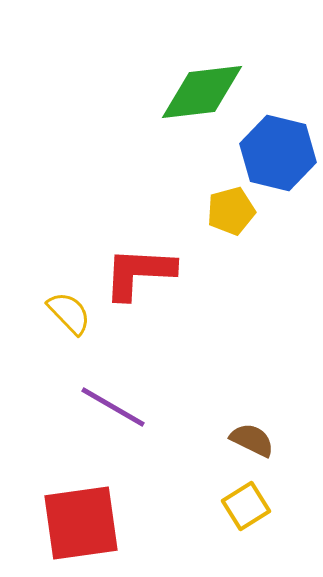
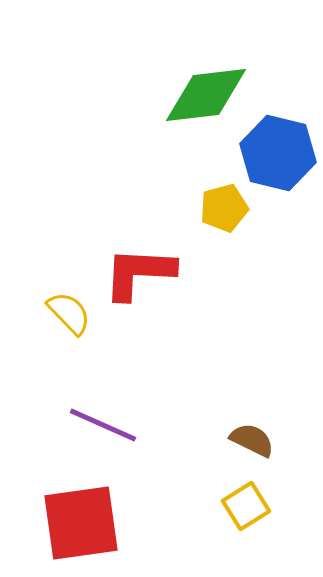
green diamond: moved 4 px right, 3 px down
yellow pentagon: moved 7 px left, 3 px up
purple line: moved 10 px left, 18 px down; rotated 6 degrees counterclockwise
